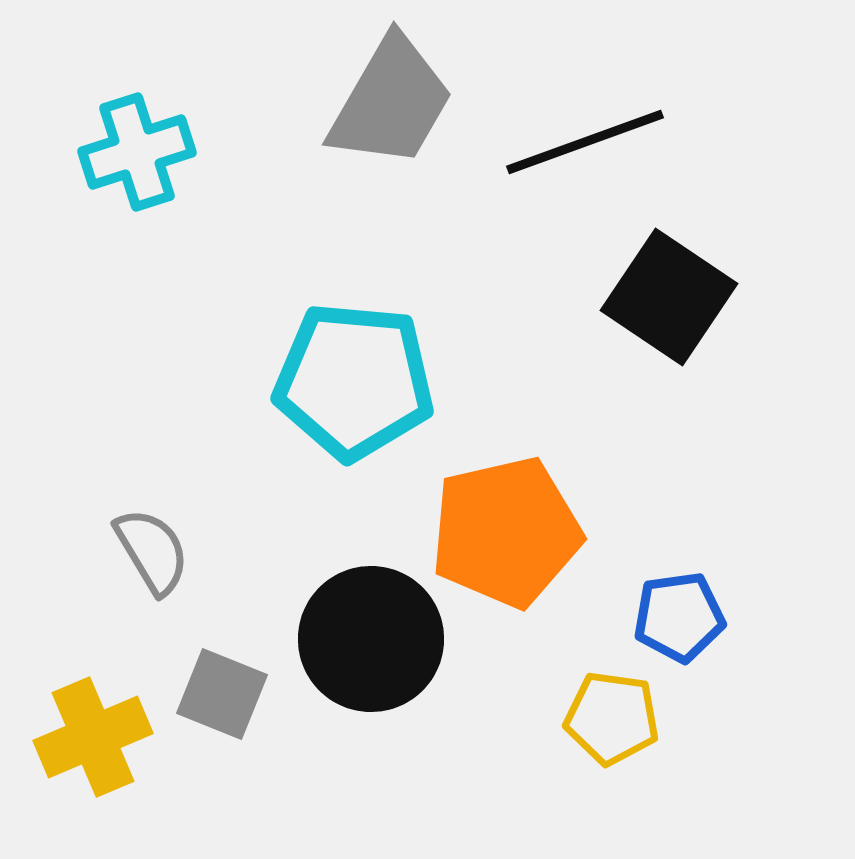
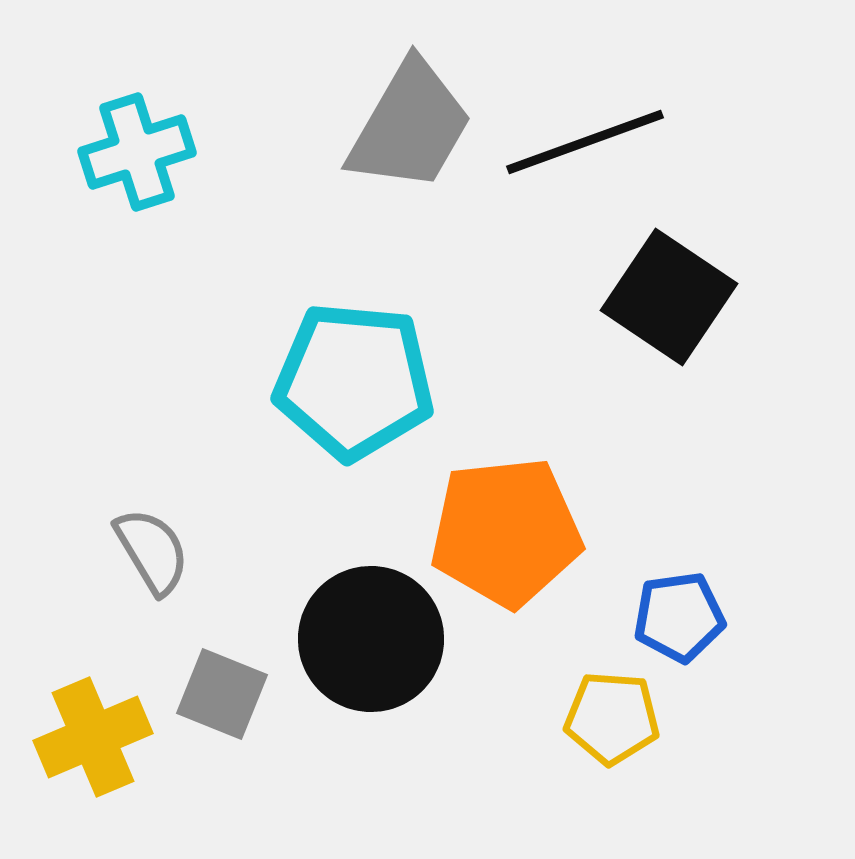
gray trapezoid: moved 19 px right, 24 px down
orange pentagon: rotated 7 degrees clockwise
yellow pentagon: rotated 4 degrees counterclockwise
